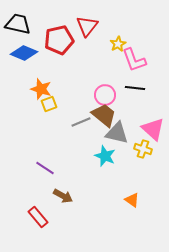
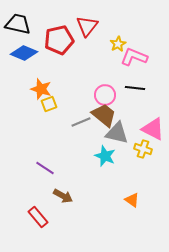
pink L-shape: moved 3 px up; rotated 132 degrees clockwise
pink triangle: rotated 15 degrees counterclockwise
